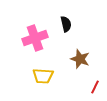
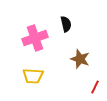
yellow trapezoid: moved 10 px left
